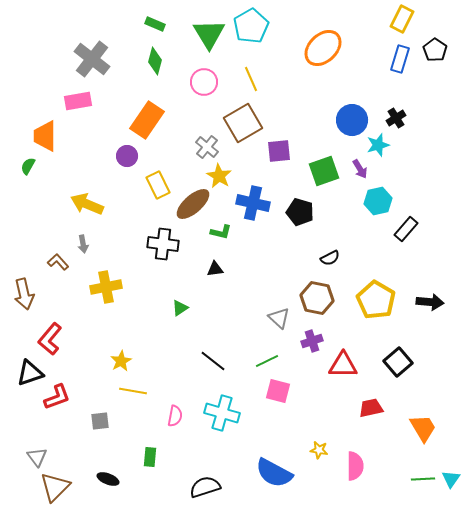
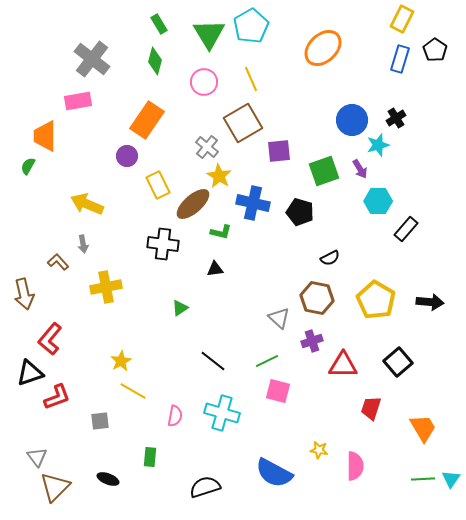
green rectangle at (155, 24): moved 4 px right; rotated 36 degrees clockwise
cyan hexagon at (378, 201): rotated 12 degrees clockwise
yellow line at (133, 391): rotated 20 degrees clockwise
red trapezoid at (371, 408): rotated 60 degrees counterclockwise
